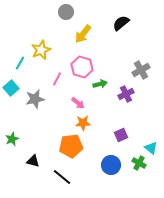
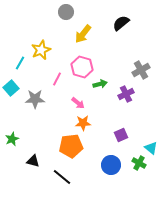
gray star: rotated 12 degrees clockwise
